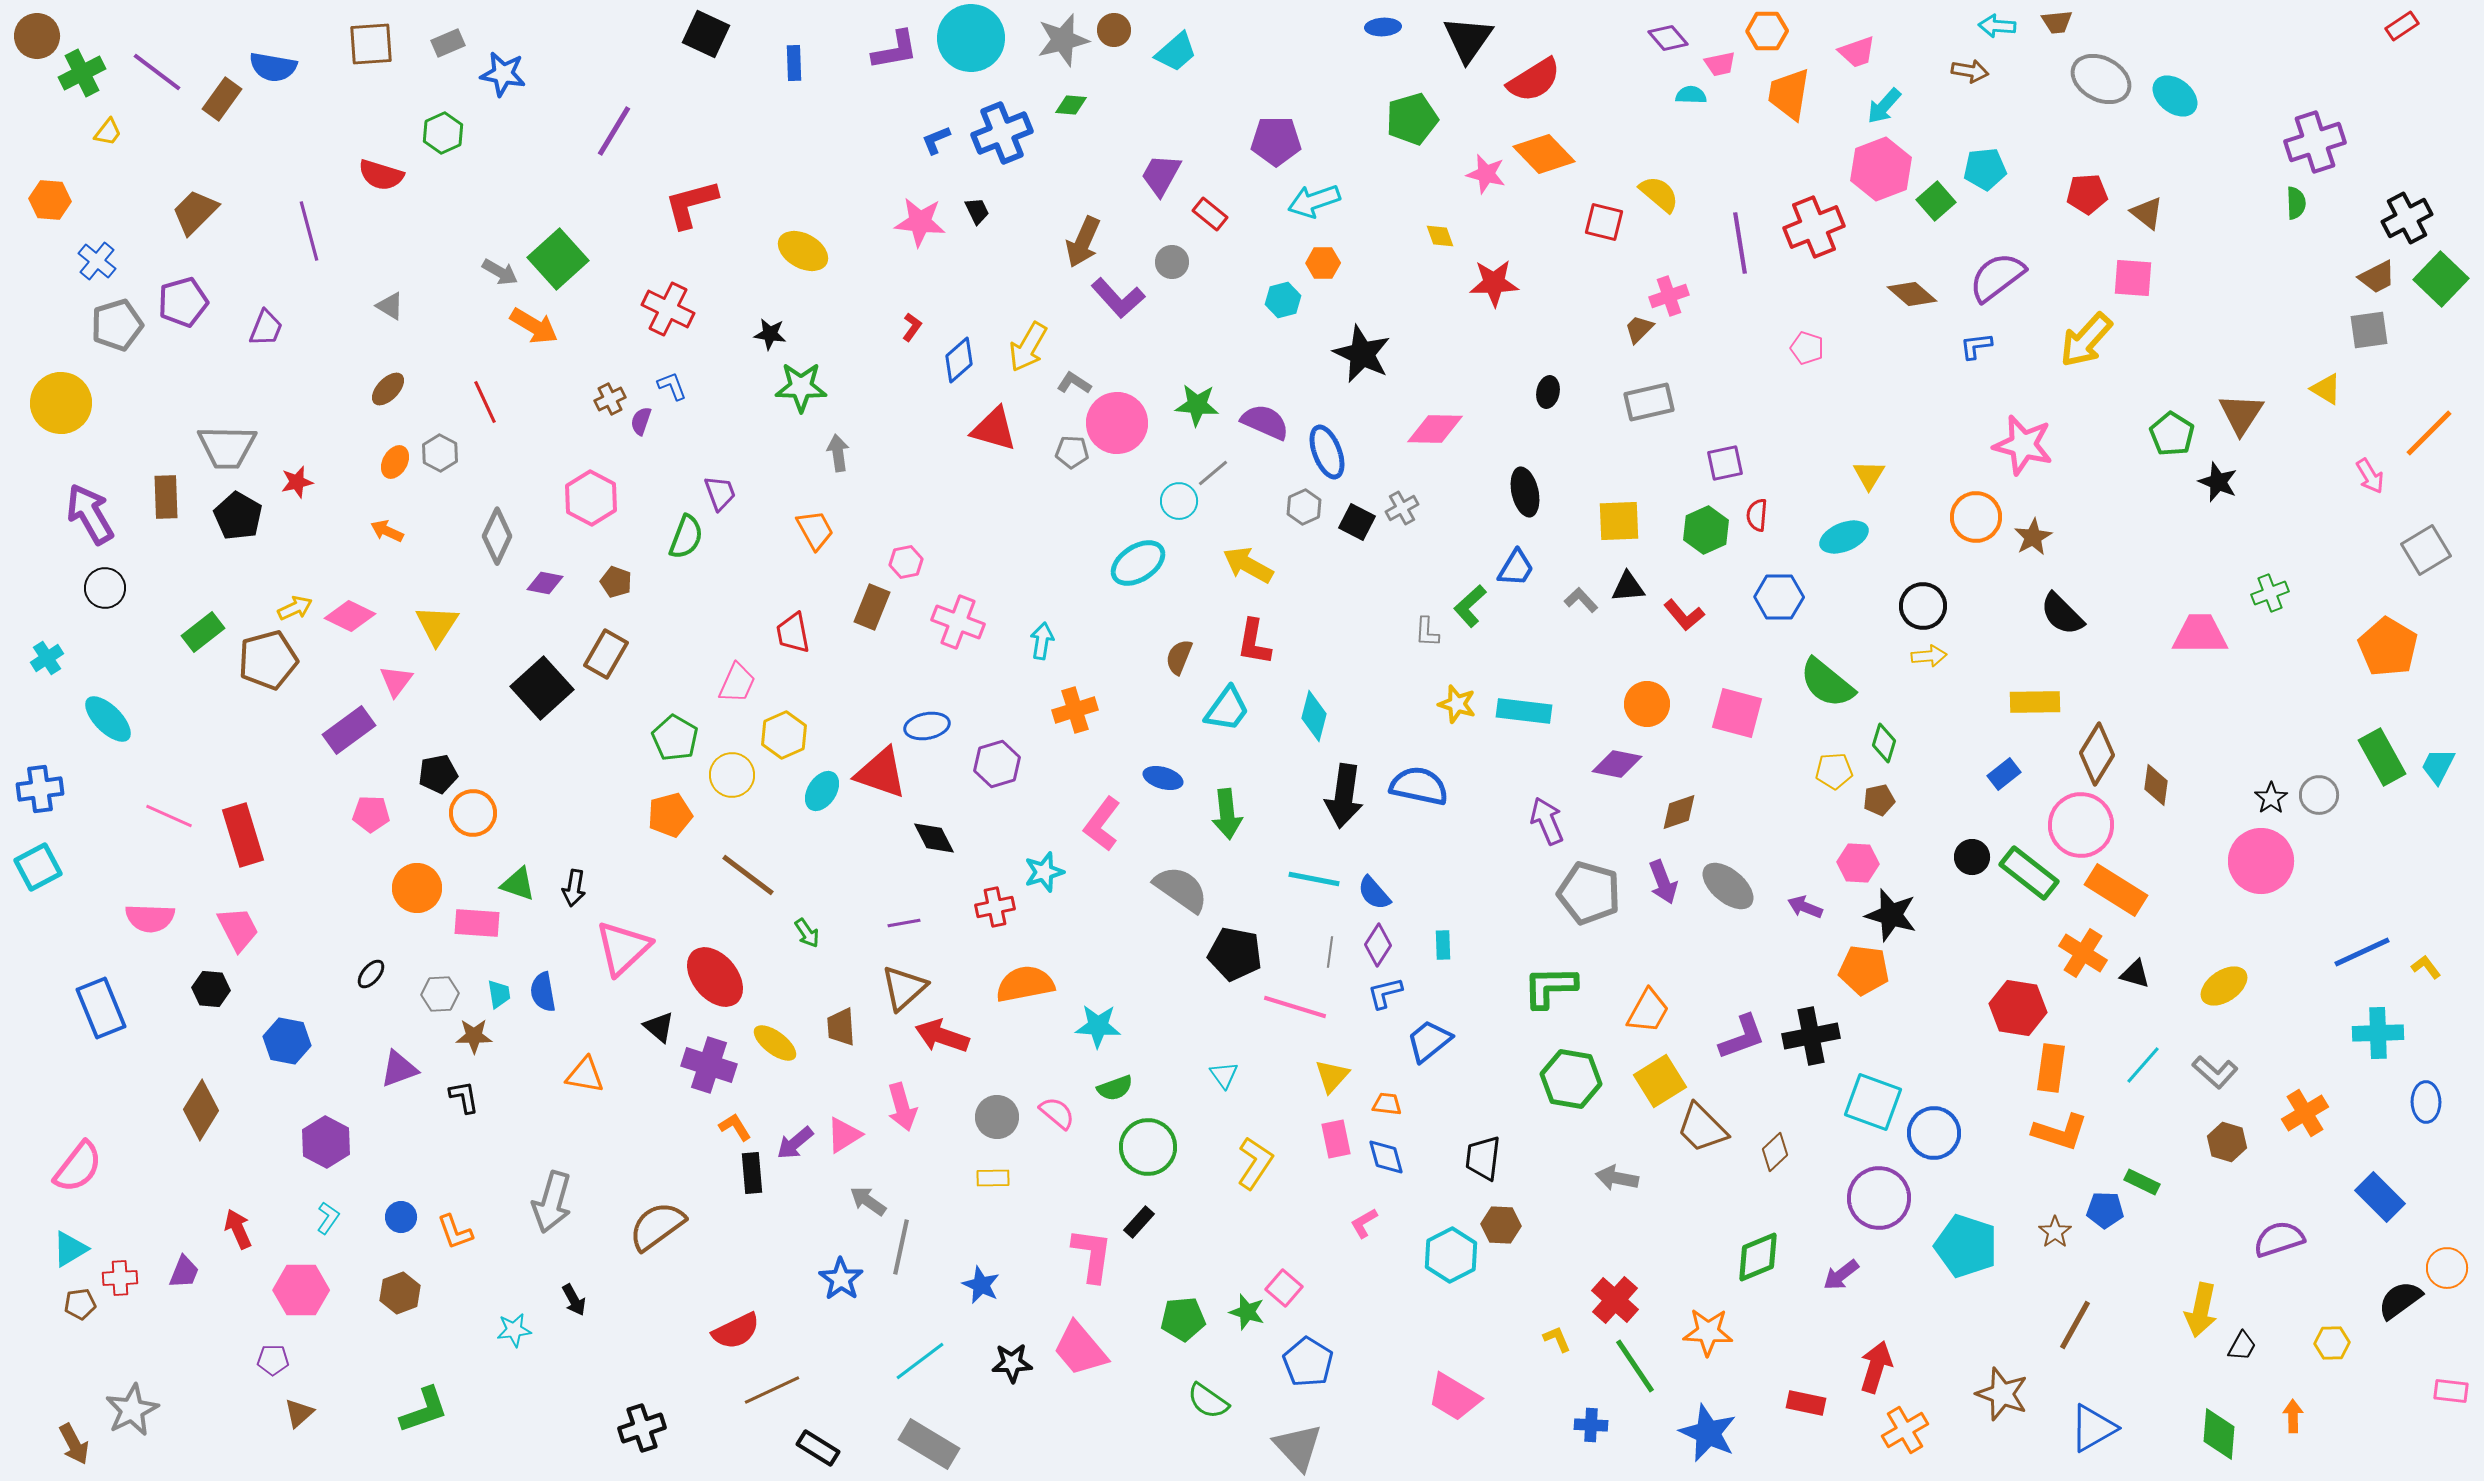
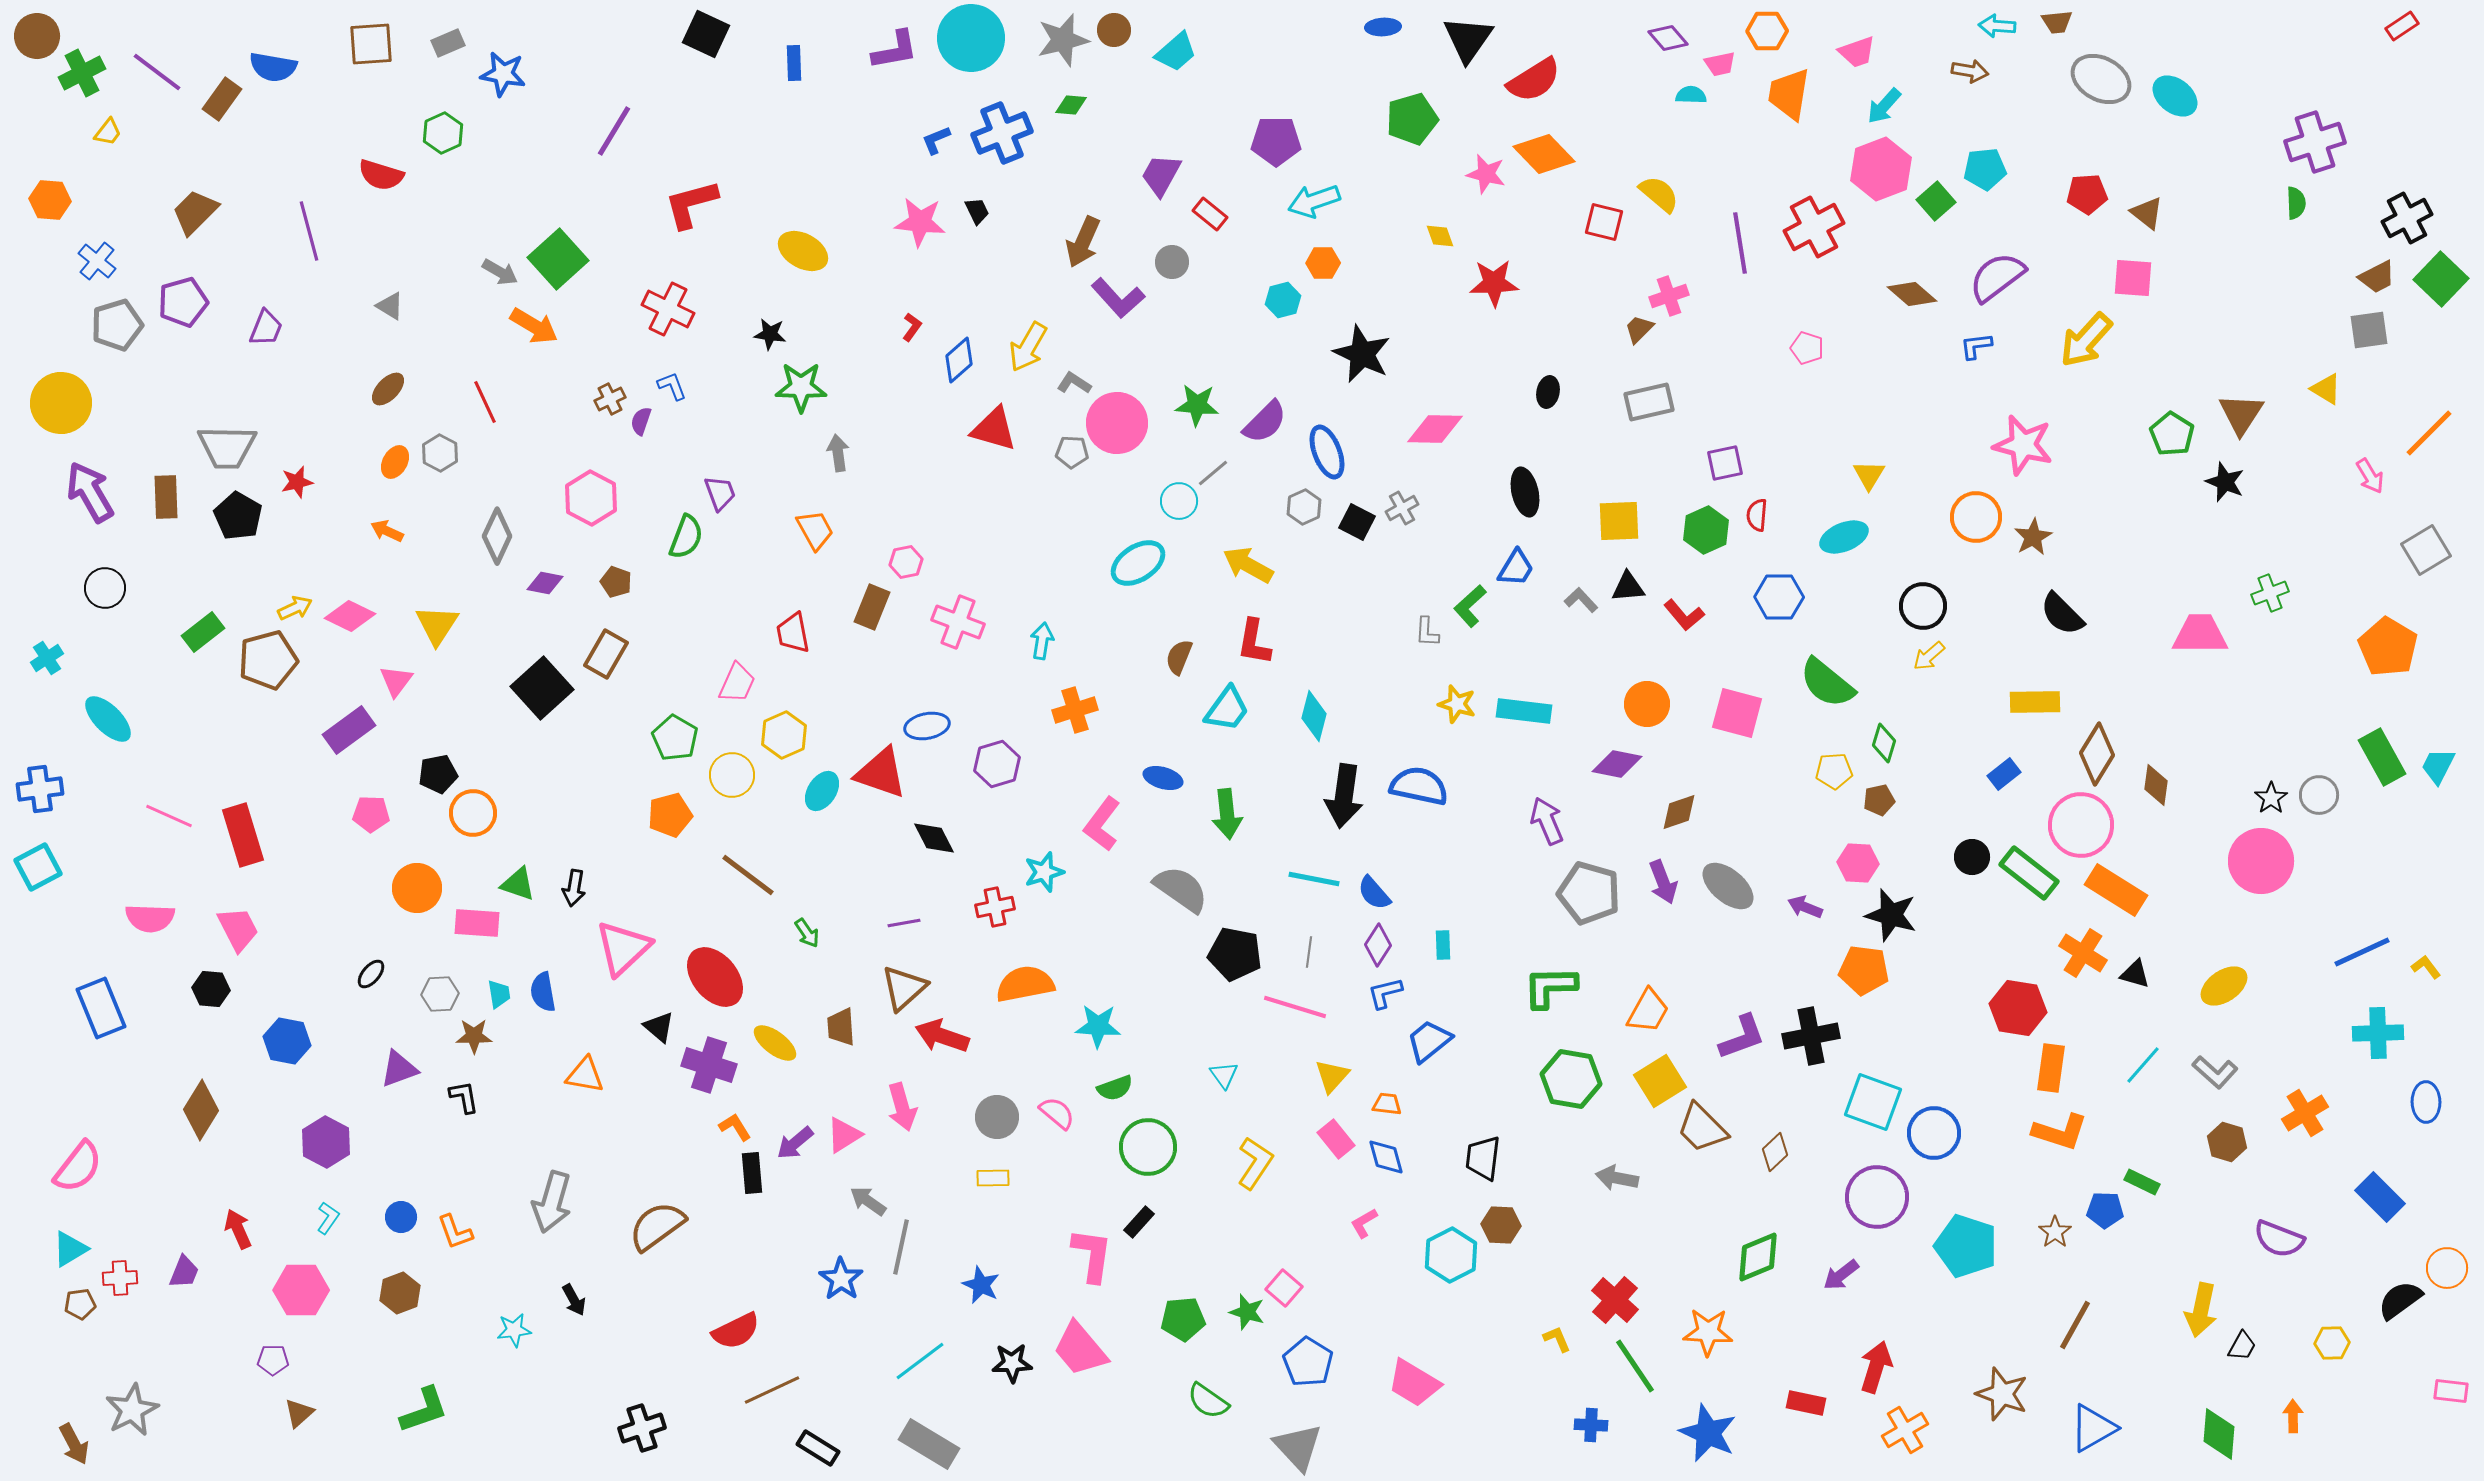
red cross at (1814, 227): rotated 6 degrees counterclockwise
purple semicircle at (1265, 422): rotated 111 degrees clockwise
black star at (2218, 482): moved 7 px right
purple arrow at (90, 514): moved 22 px up
yellow arrow at (1929, 656): rotated 144 degrees clockwise
gray line at (1330, 952): moved 21 px left
pink rectangle at (1336, 1139): rotated 27 degrees counterclockwise
purple circle at (1879, 1198): moved 2 px left, 1 px up
purple semicircle at (2279, 1239): rotated 141 degrees counterclockwise
pink trapezoid at (1454, 1397): moved 40 px left, 14 px up
